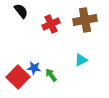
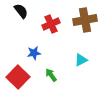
blue star: moved 15 px up; rotated 16 degrees counterclockwise
